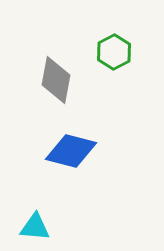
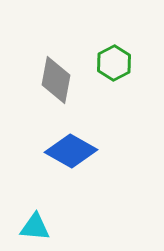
green hexagon: moved 11 px down
blue diamond: rotated 15 degrees clockwise
